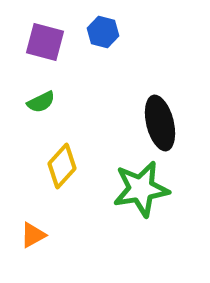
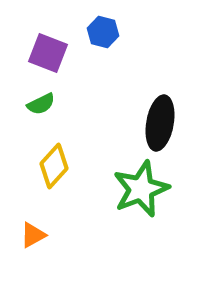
purple square: moved 3 px right, 11 px down; rotated 6 degrees clockwise
green semicircle: moved 2 px down
black ellipse: rotated 24 degrees clockwise
yellow diamond: moved 8 px left
green star: rotated 12 degrees counterclockwise
